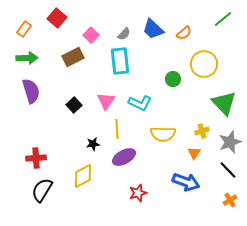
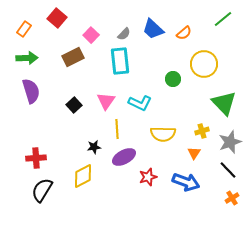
black star: moved 1 px right, 3 px down
red star: moved 10 px right, 16 px up
orange cross: moved 2 px right, 2 px up
